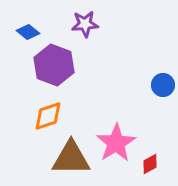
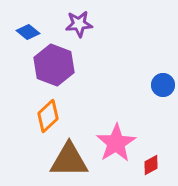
purple star: moved 6 px left
orange diamond: rotated 24 degrees counterclockwise
brown triangle: moved 2 px left, 2 px down
red diamond: moved 1 px right, 1 px down
